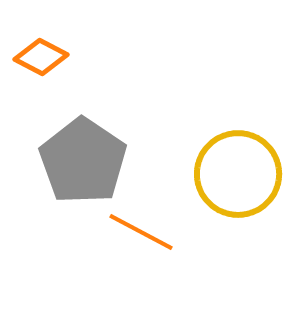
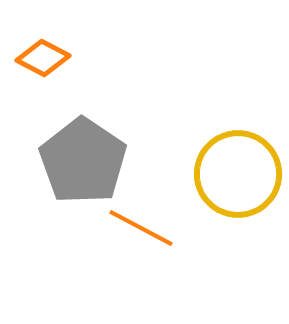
orange diamond: moved 2 px right, 1 px down
orange line: moved 4 px up
